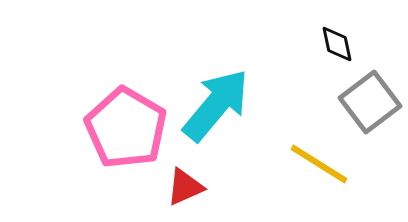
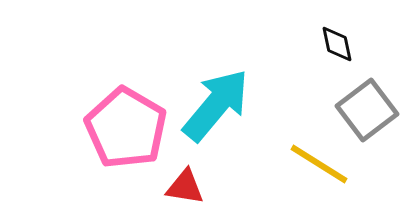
gray square: moved 3 px left, 8 px down
red triangle: rotated 33 degrees clockwise
